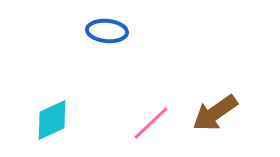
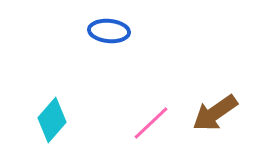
blue ellipse: moved 2 px right
cyan diamond: rotated 24 degrees counterclockwise
